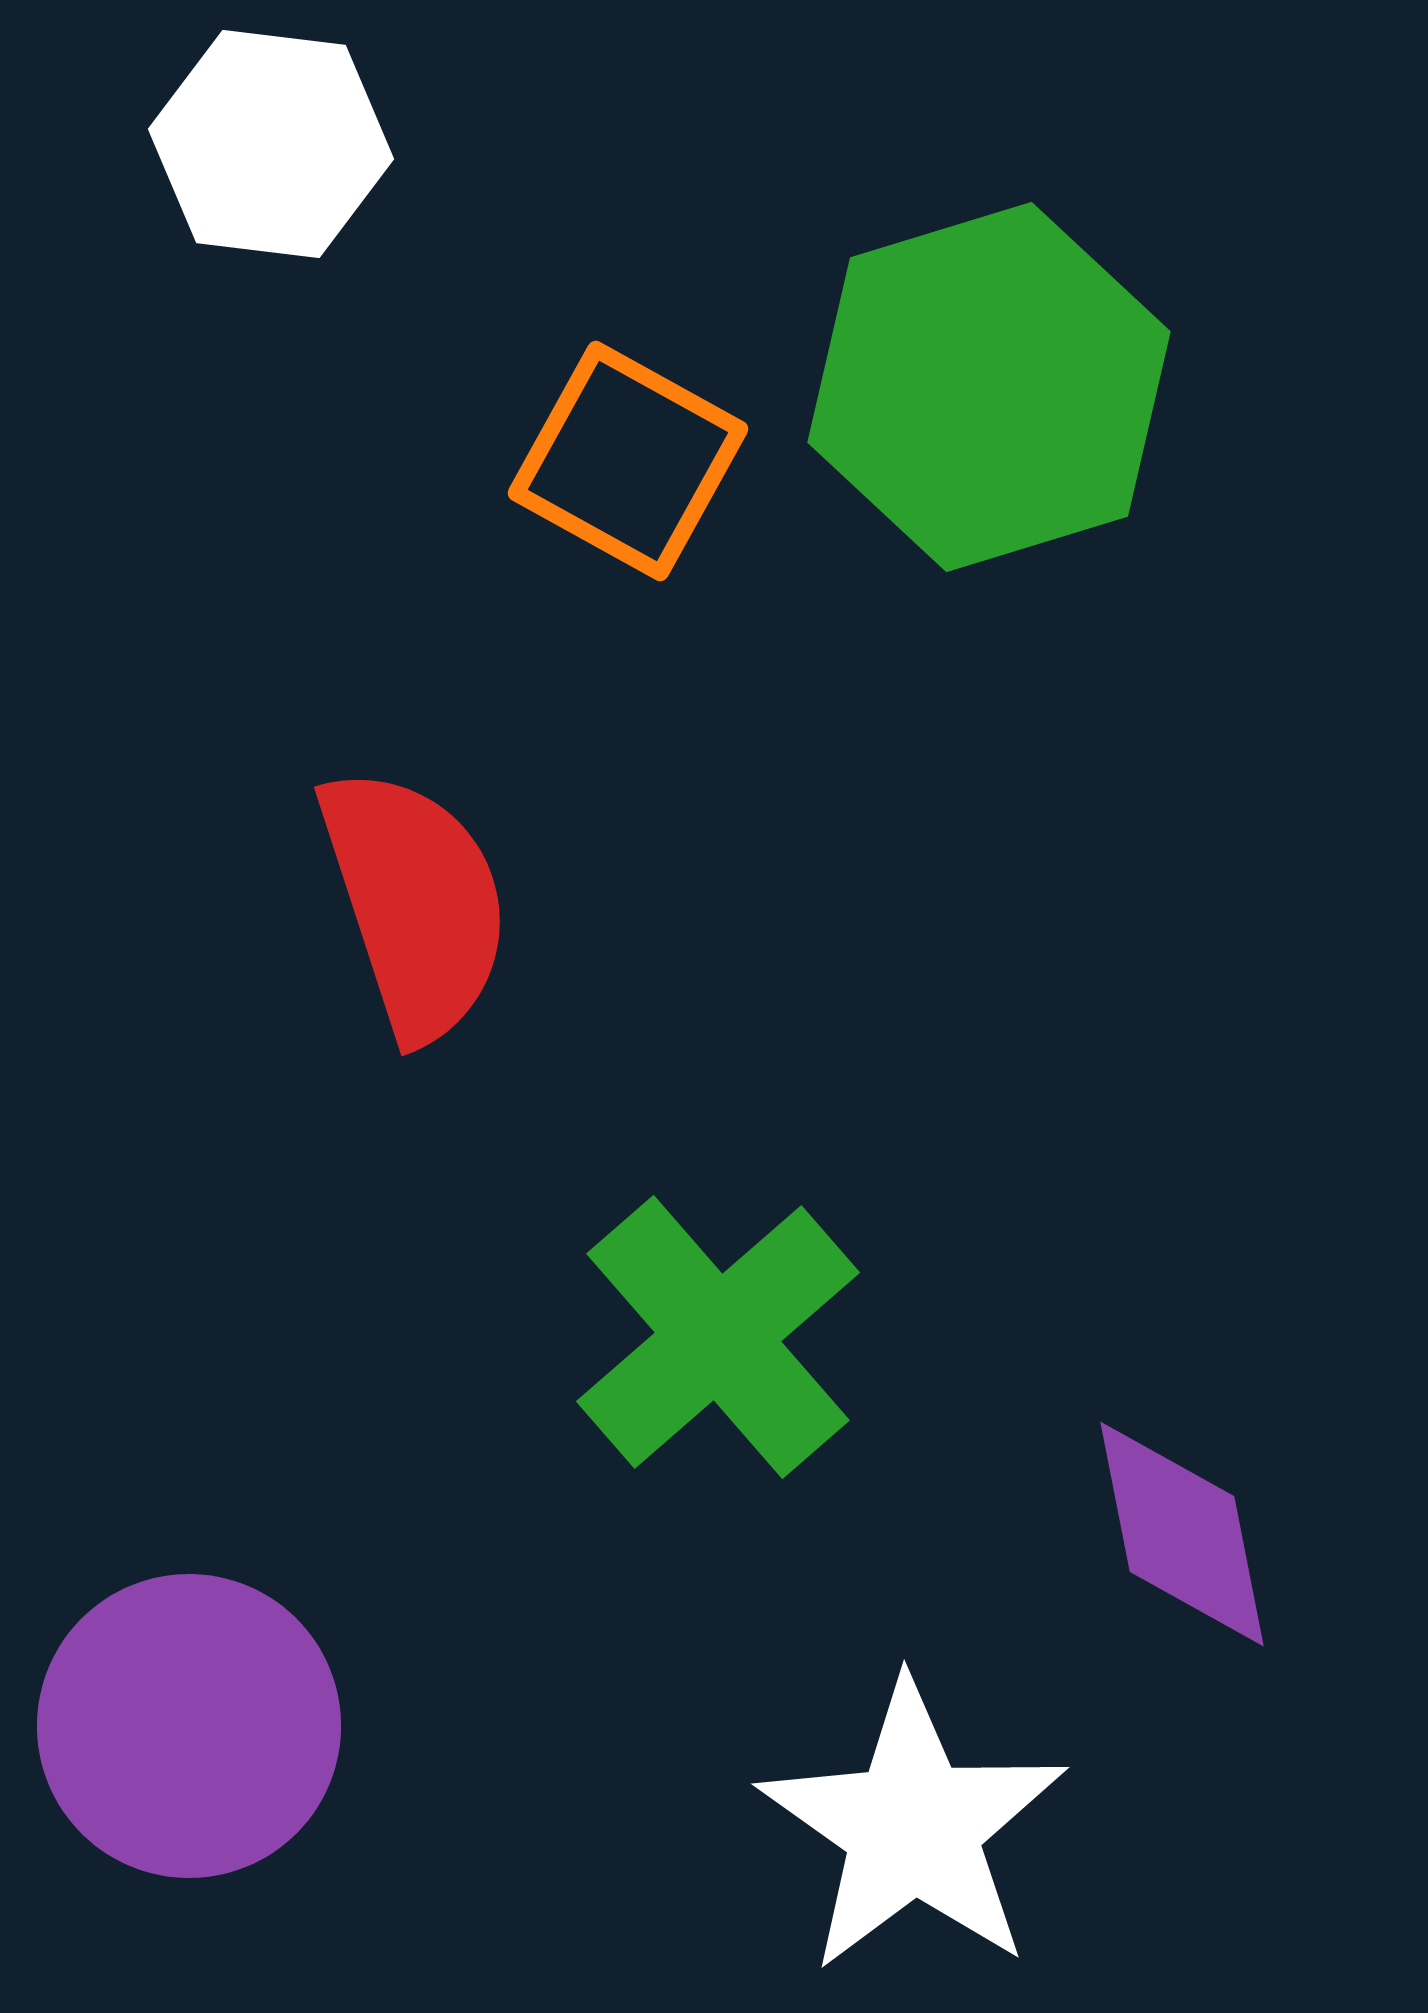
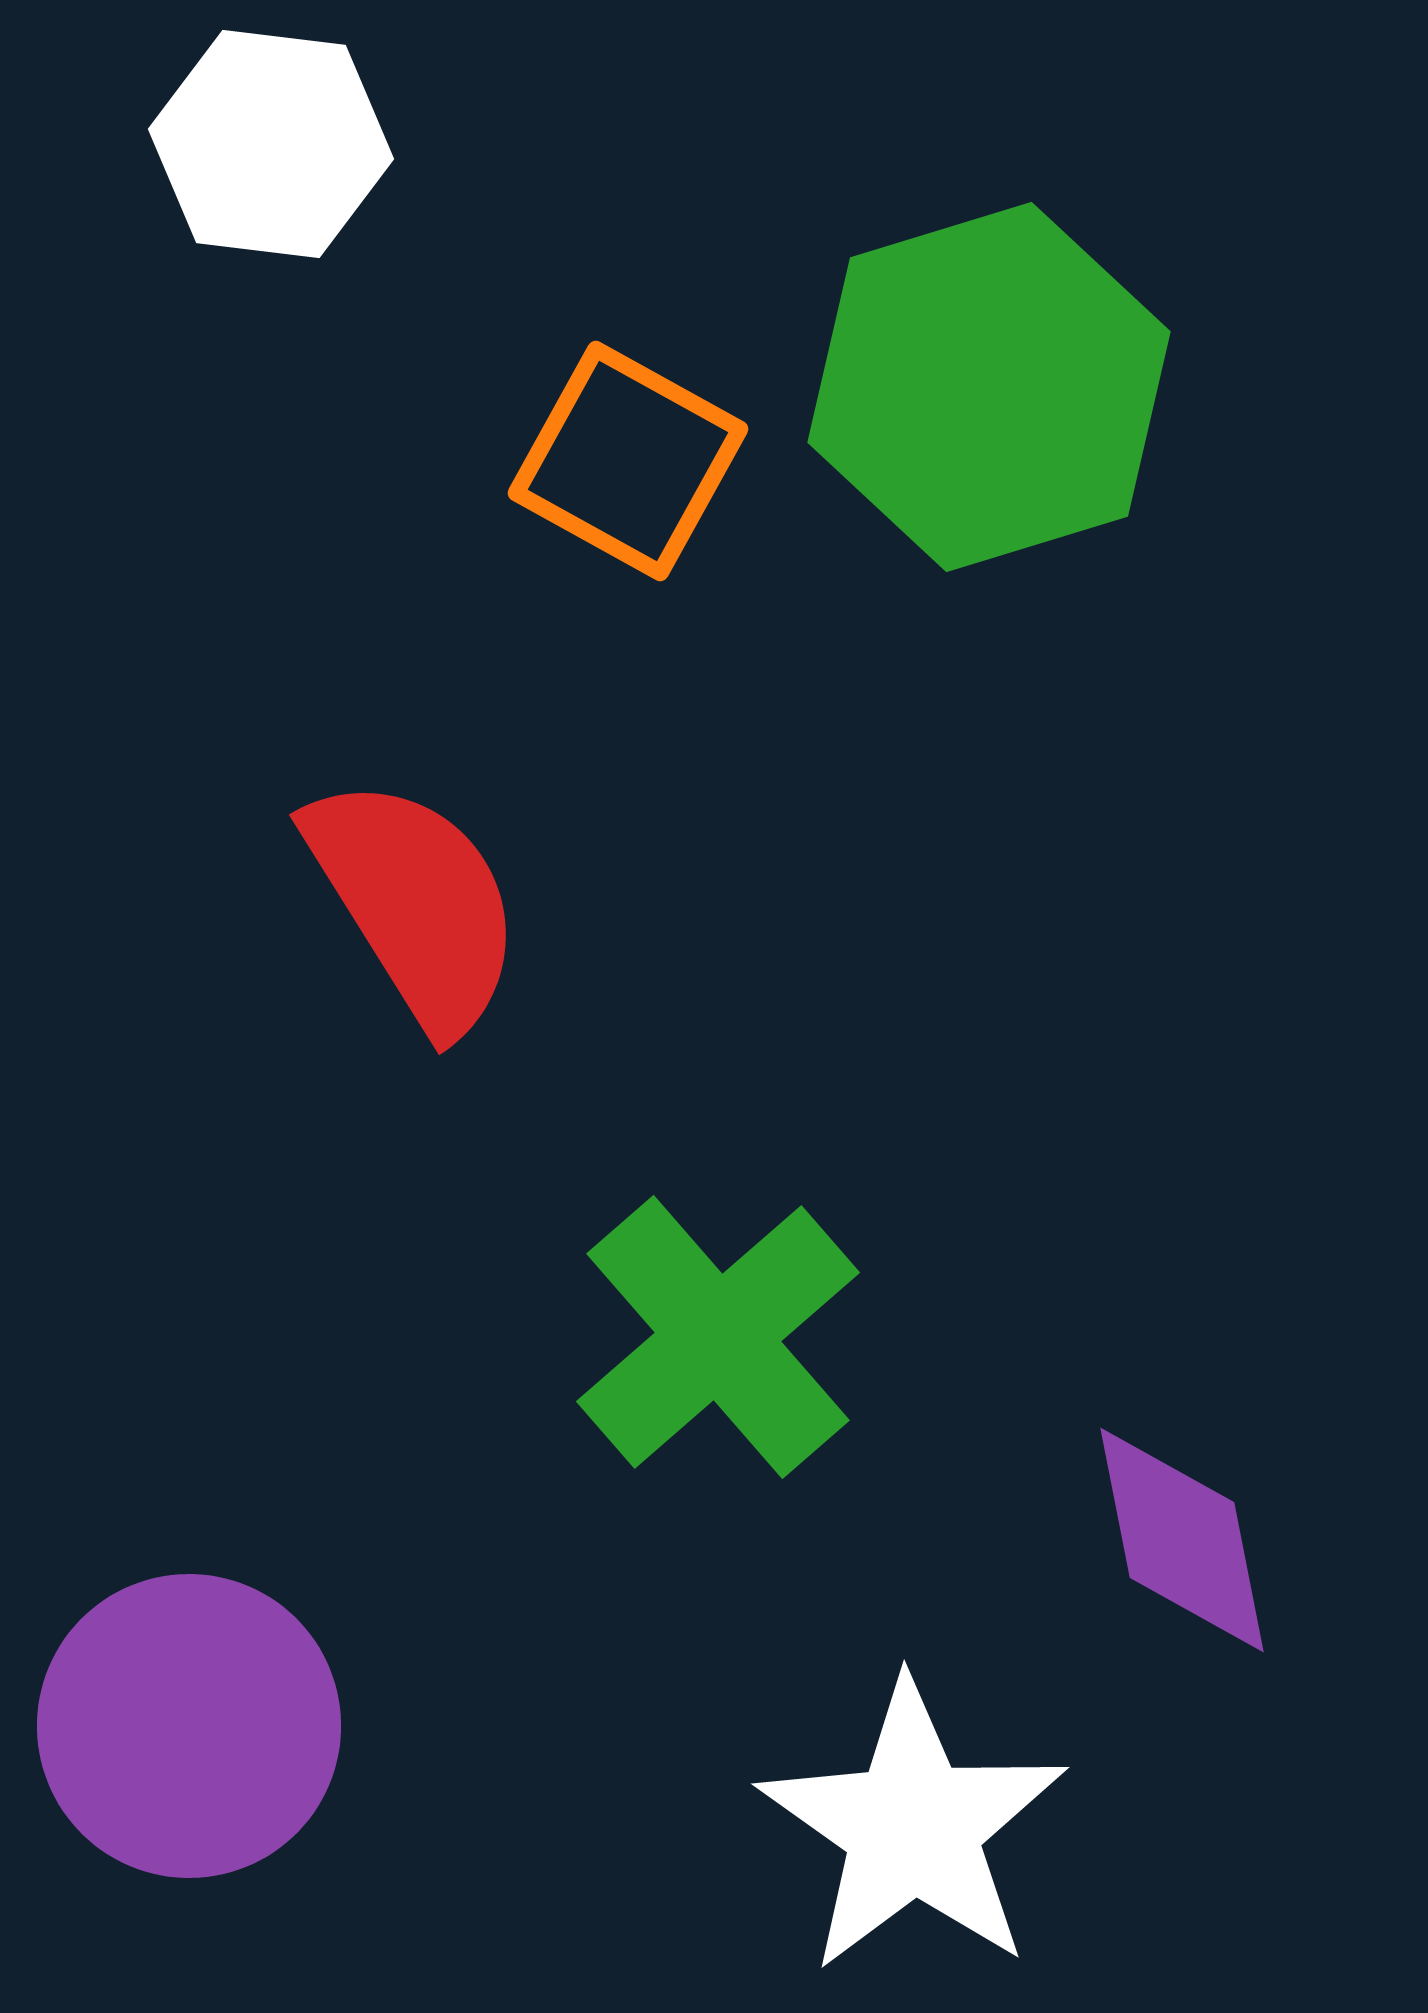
red semicircle: rotated 14 degrees counterclockwise
purple diamond: moved 6 px down
